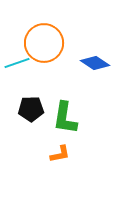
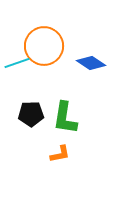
orange circle: moved 3 px down
blue diamond: moved 4 px left
black pentagon: moved 5 px down
